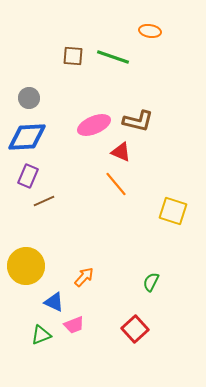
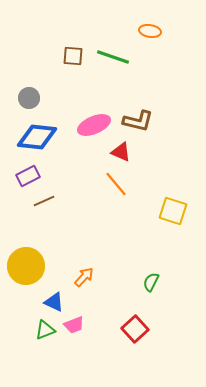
blue diamond: moved 10 px right; rotated 9 degrees clockwise
purple rectangle: rotated 40 degrees clockwise
green triangle: moved 4 px right, 5 px up
